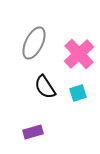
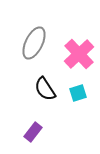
black semicircle: moved 2 px down
purple rectangle: rotated 36 degrees counterclockwise
